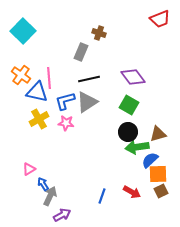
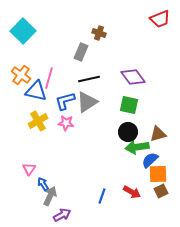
pink line: rotated 20 degrees clockwise
blue triangle: moved 1 px left, 1 px up
green square: rotated 18 degrees counterclockwise
yellow cross: moved 1 px left, 2 px down
pink triangle: rotated 24 degrees counterclockwise
